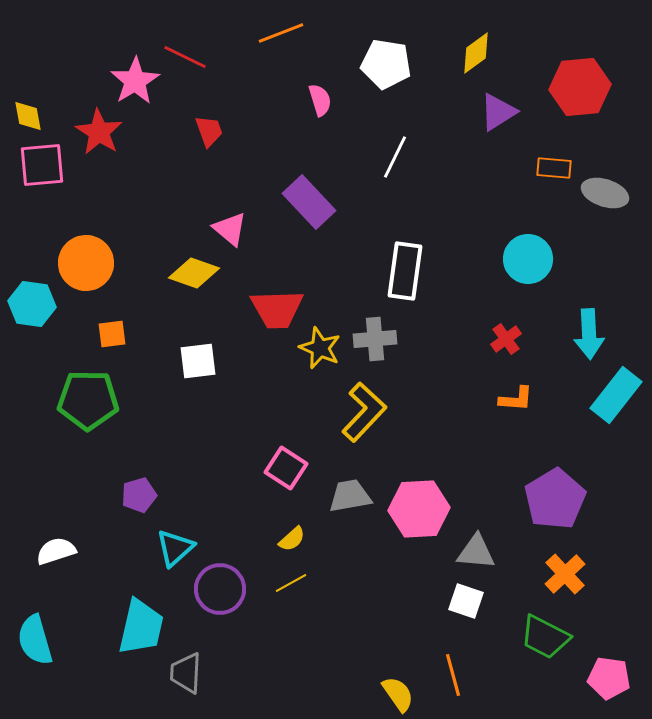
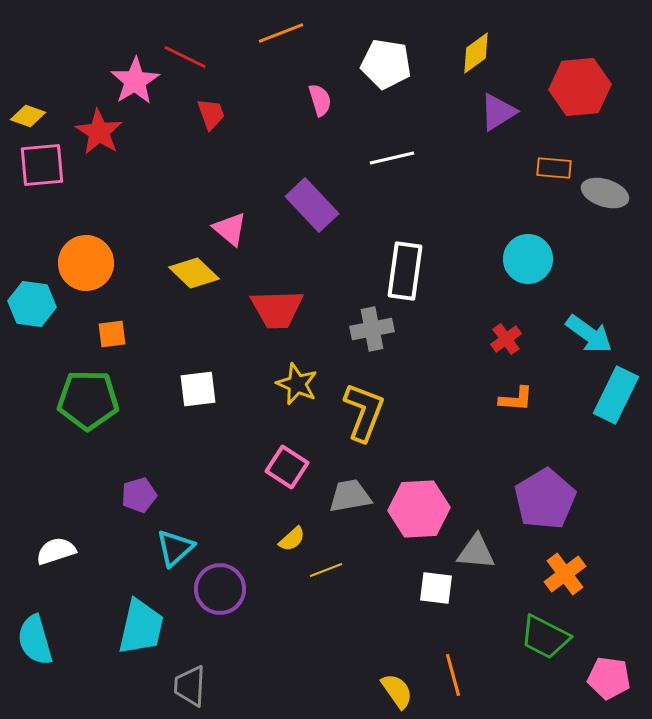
yellow diamond at (28, 116): rotated 60 degrees counterclockwise
red trapezoid at (209, 131): moved 2 px right, 17 px up
white line at (395, 157): moved 3 px left, 1 px down; rotated 51 degrees clockwise
purple rectangle at (309, 202): moved 3 px right, 3 px down
yellow diamond at (194, 273): rotated 24 degrees clockwise
cyan arrow at (589, 334): rotated 51 degrees counterclockwise
gray cross at (375, 339): moved 3 px left, 10 px up; rotated 6 degrees counterclockwise
yellow star at (320, 348): moved 23 px left, 36 px down
white square at (198, 361): moved 28 px down
cyan rectangle at (616, 395): rotated 12 degrees counterclockwise
yellow L-shape at (364, 412): rotated 22 degrees counterclockwise
pink square at (286, 468): moved 1 px right, 1 px up
purple pentagon at (555, 499): moved 10 px left
orange cross at (565, 574): rotated 6 degrees clockwise
yellow line at (291, 583): moved 35 px right, 13 px up; rotated 8 degrees clockwise
white square at (466, 601): moved 30 px left, 13 px up; rotated 12 degrees counterclockwise
gray trapezoid at (186, 673): moved 4 px right, 13 px down
yellow semicircle at (398, 694): moved 1 px left, 3 px up
